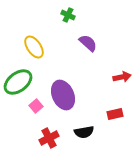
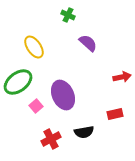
red cross: moved 2 px right, 1 px down
